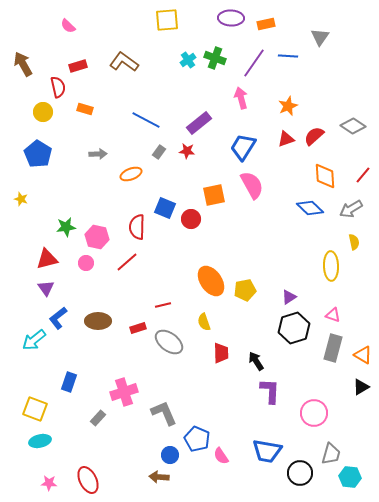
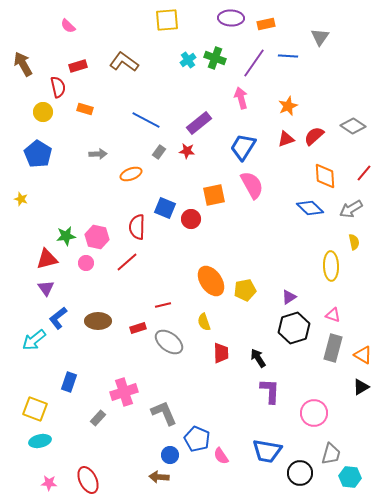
red line at (363, 175): moved 1 px right, 2 px up
green star at (66, 227): moved 9 px down
black arrow at (256, 361): moved 2 px right, 3 px up
